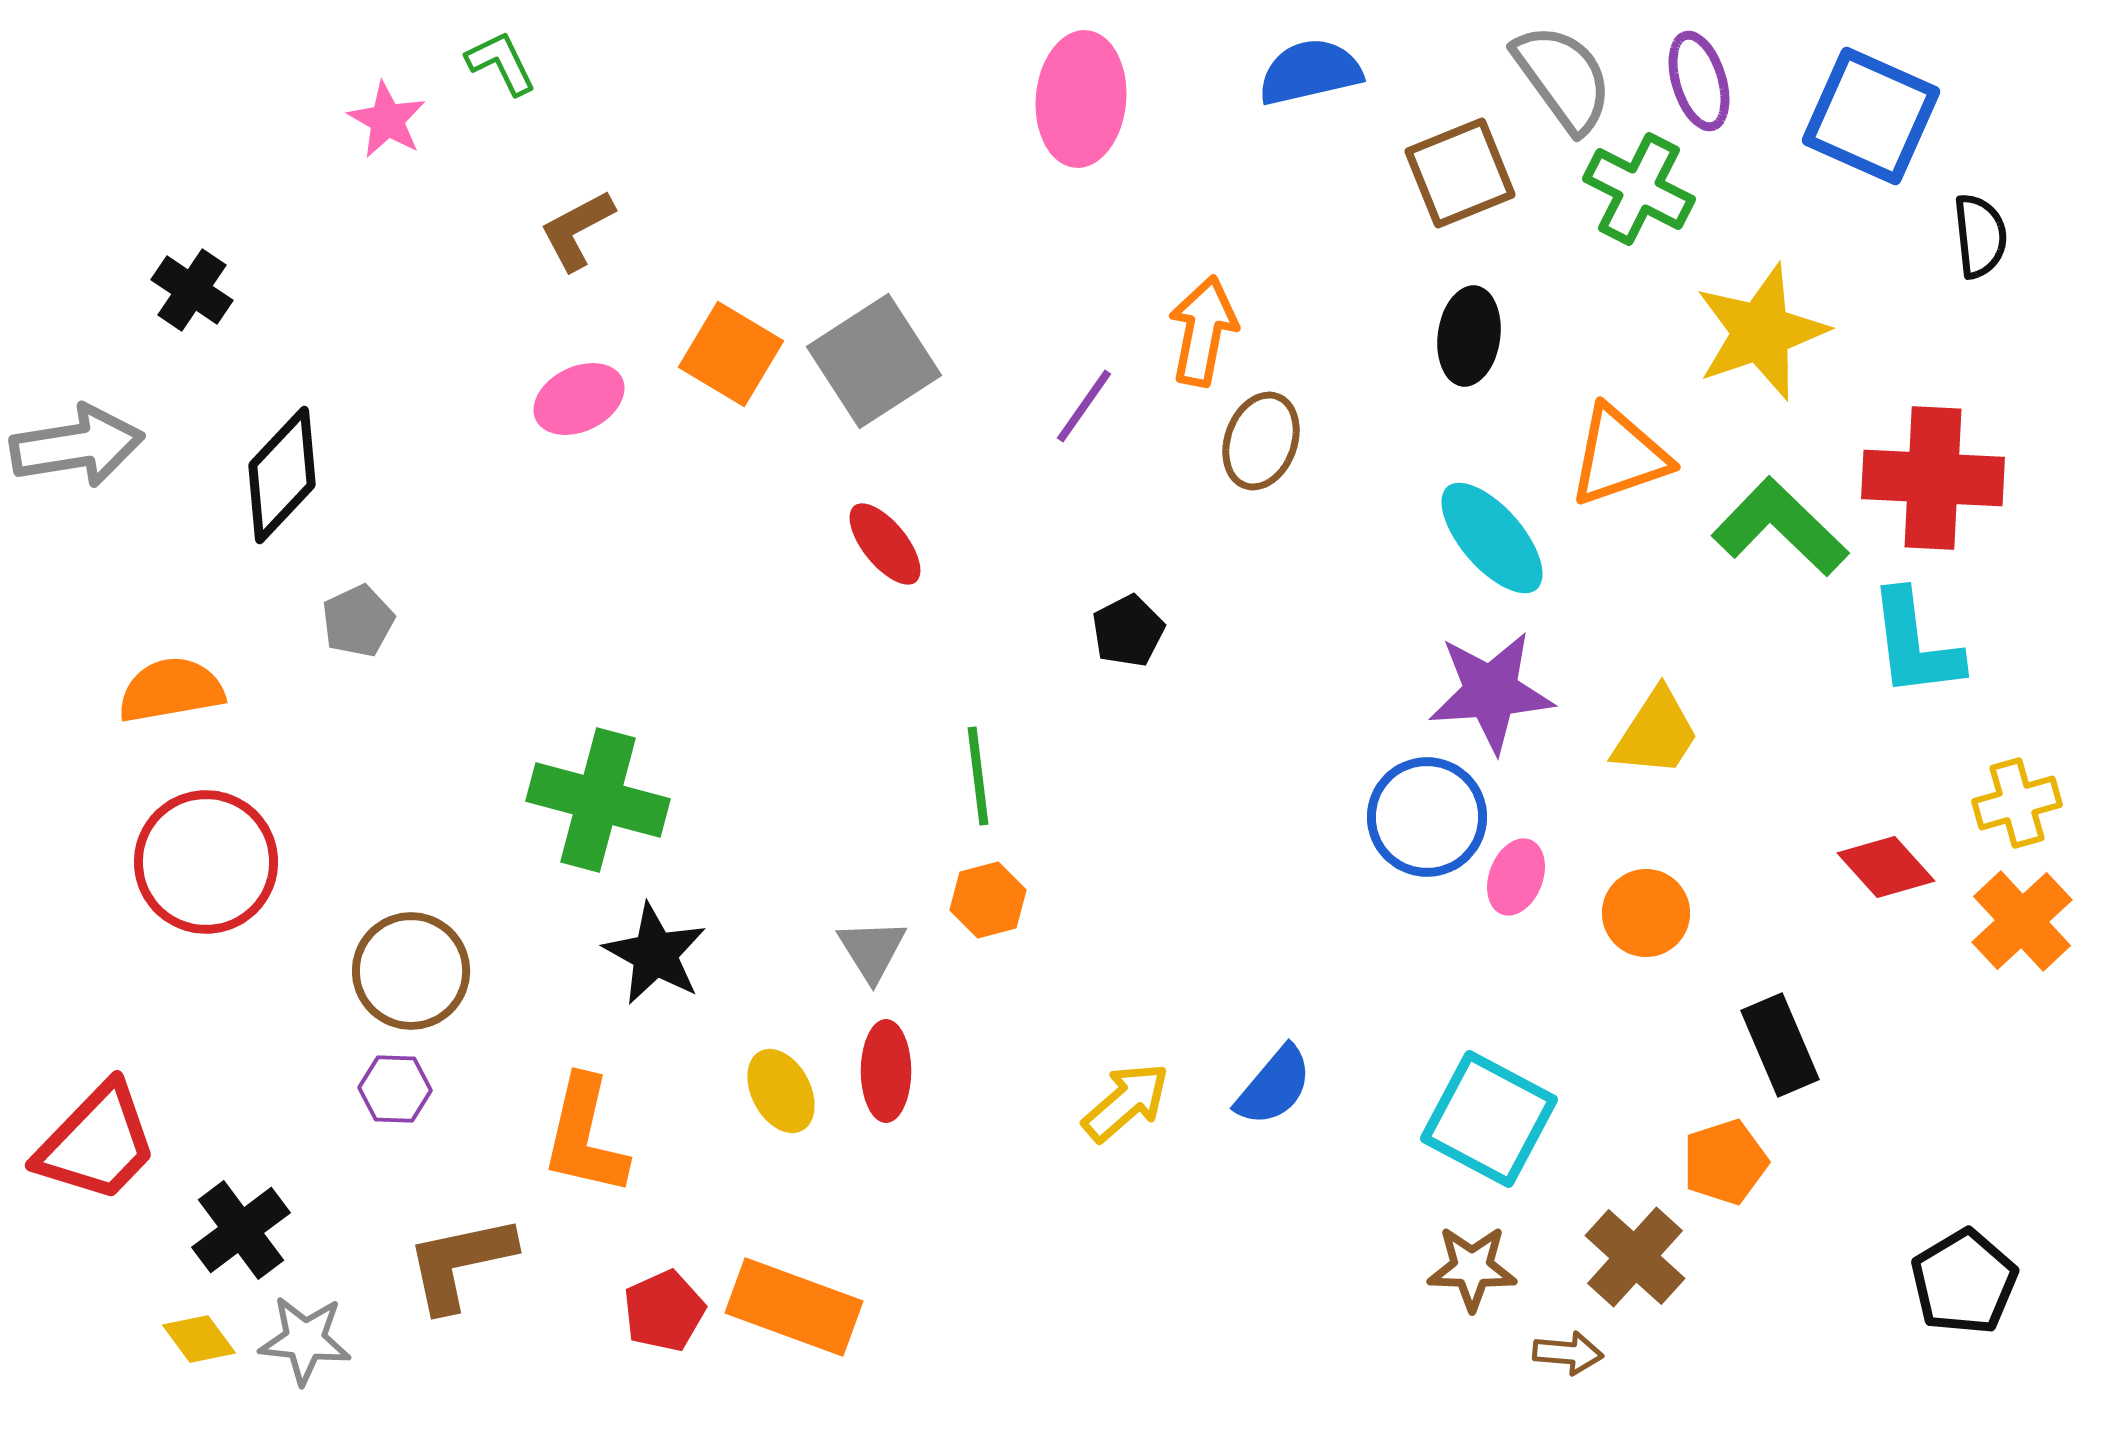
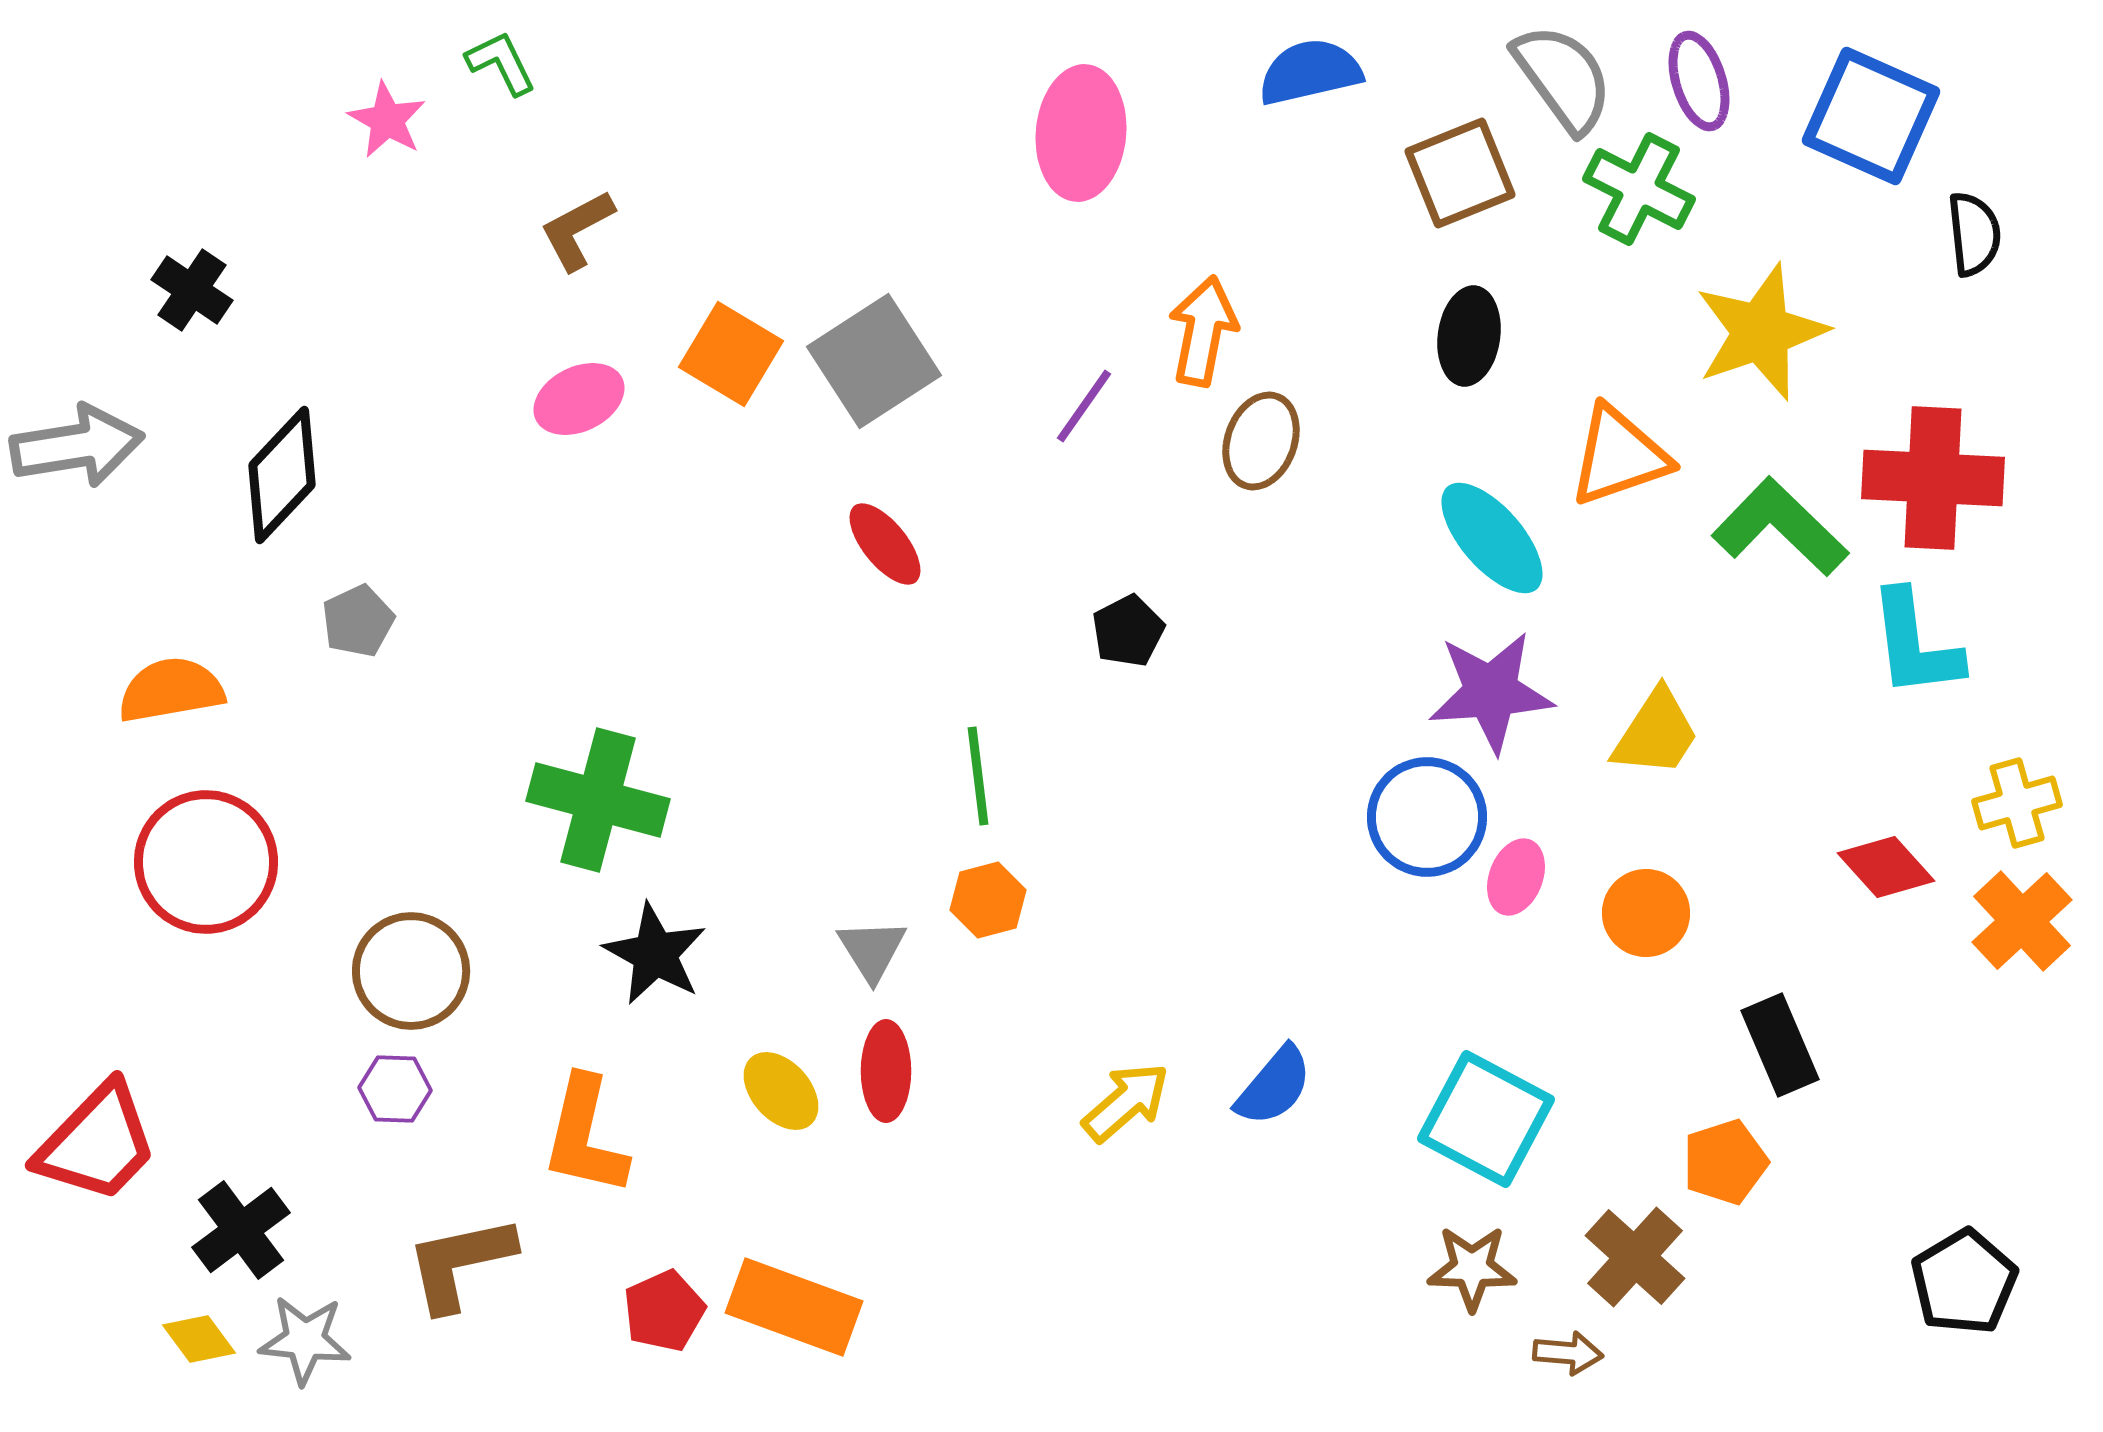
pink ellipse at (1081, 99): moved 34 px down
black semicircle at (1980, 236): moved 6 px left, 2 px up
yellow ellipse at (781, 1091): rotated 14 degrees counterclockwise
cyan square at (1489, 1119): moved 3 px left
